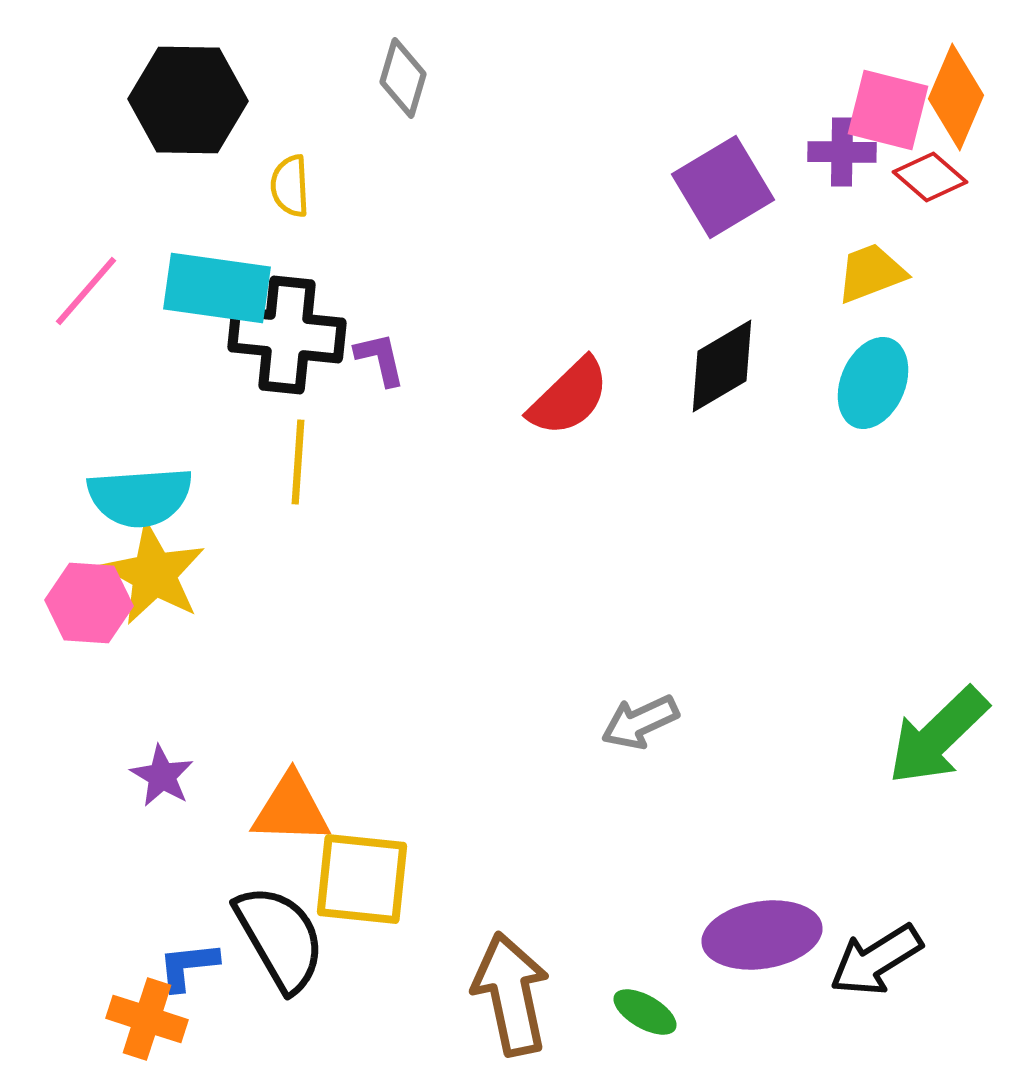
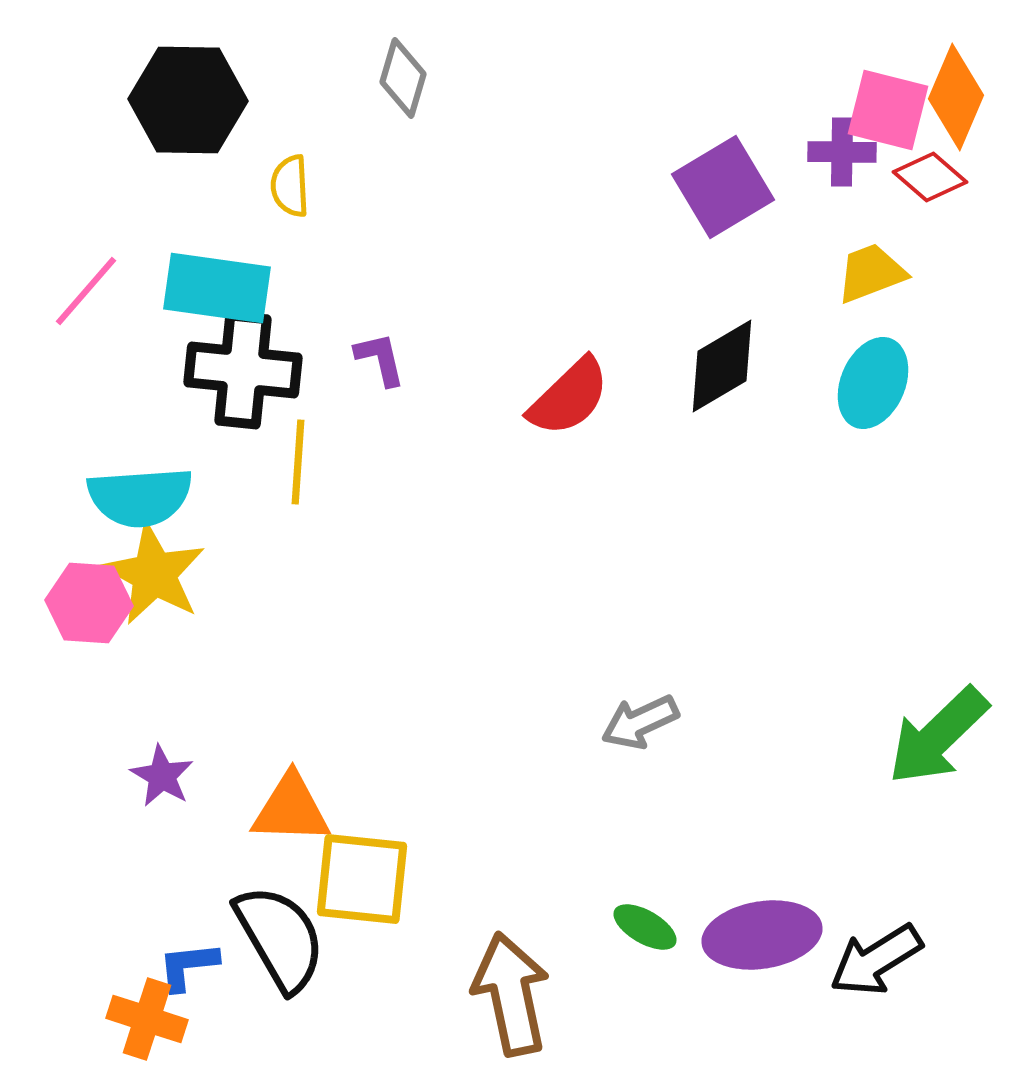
black cross: moved 44 px left, 35 px down
green ellipse: moved 85 px up
